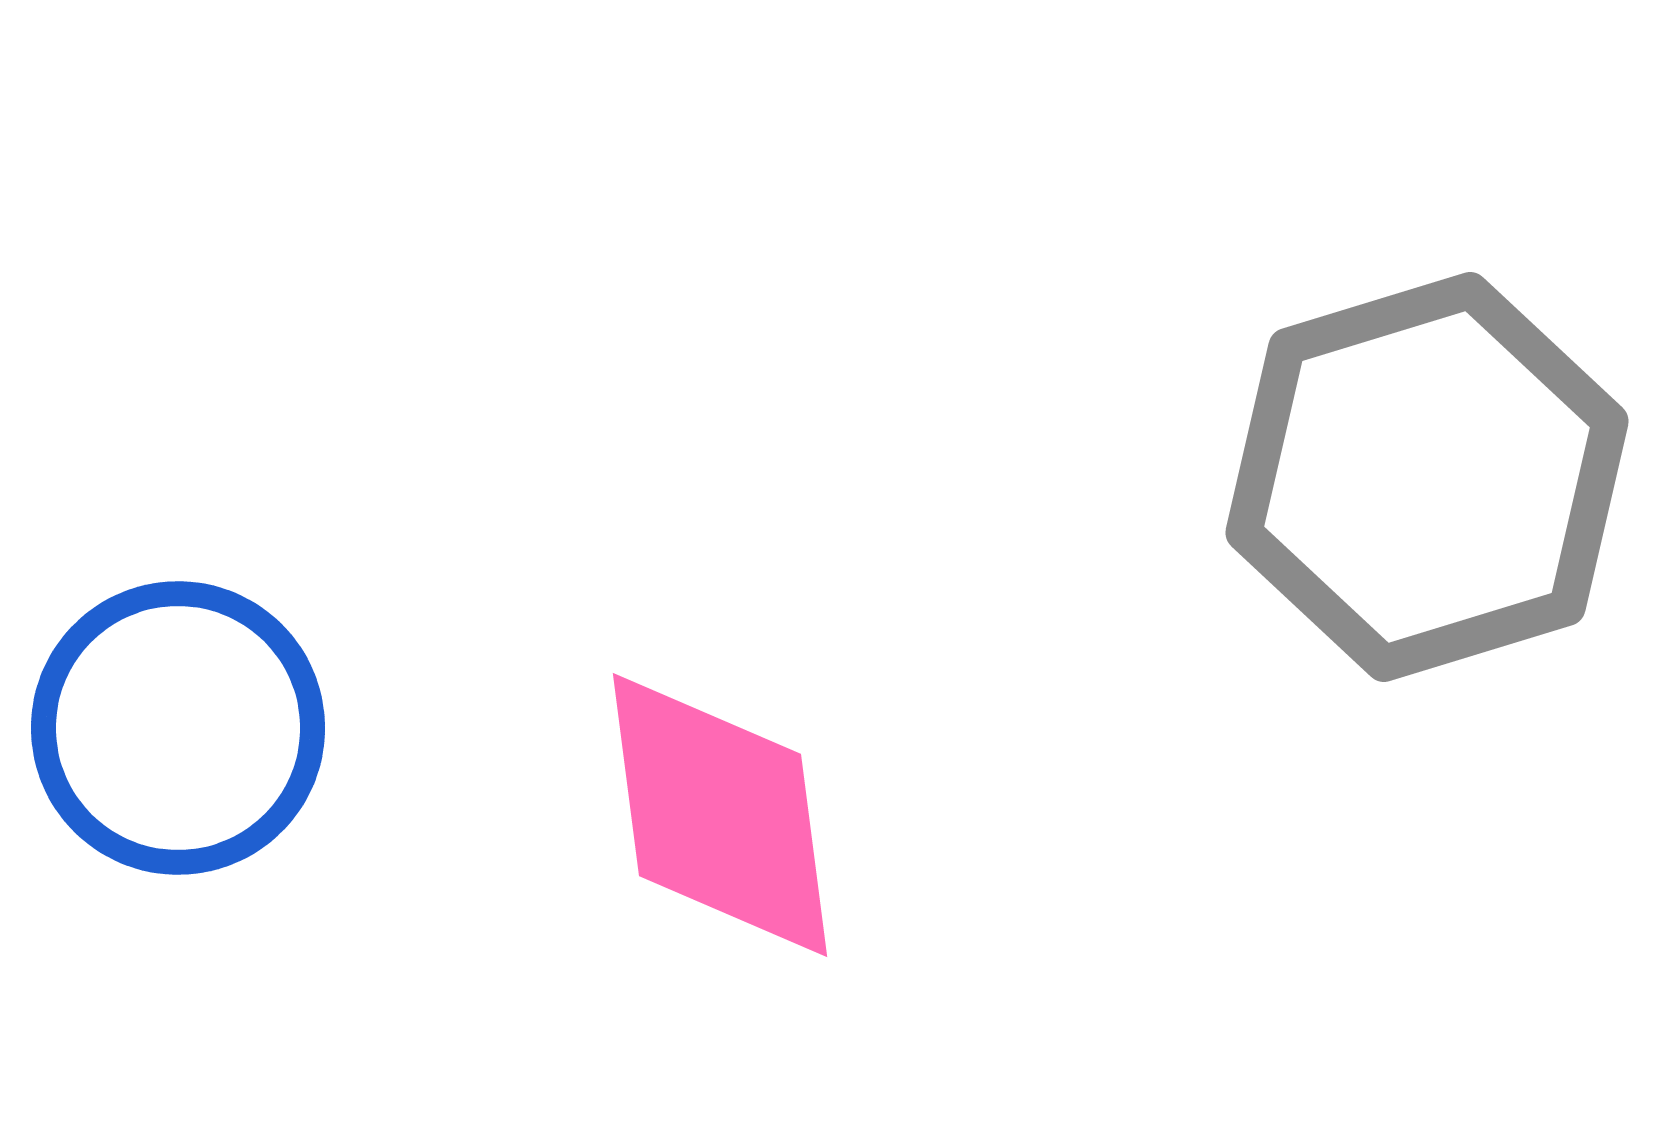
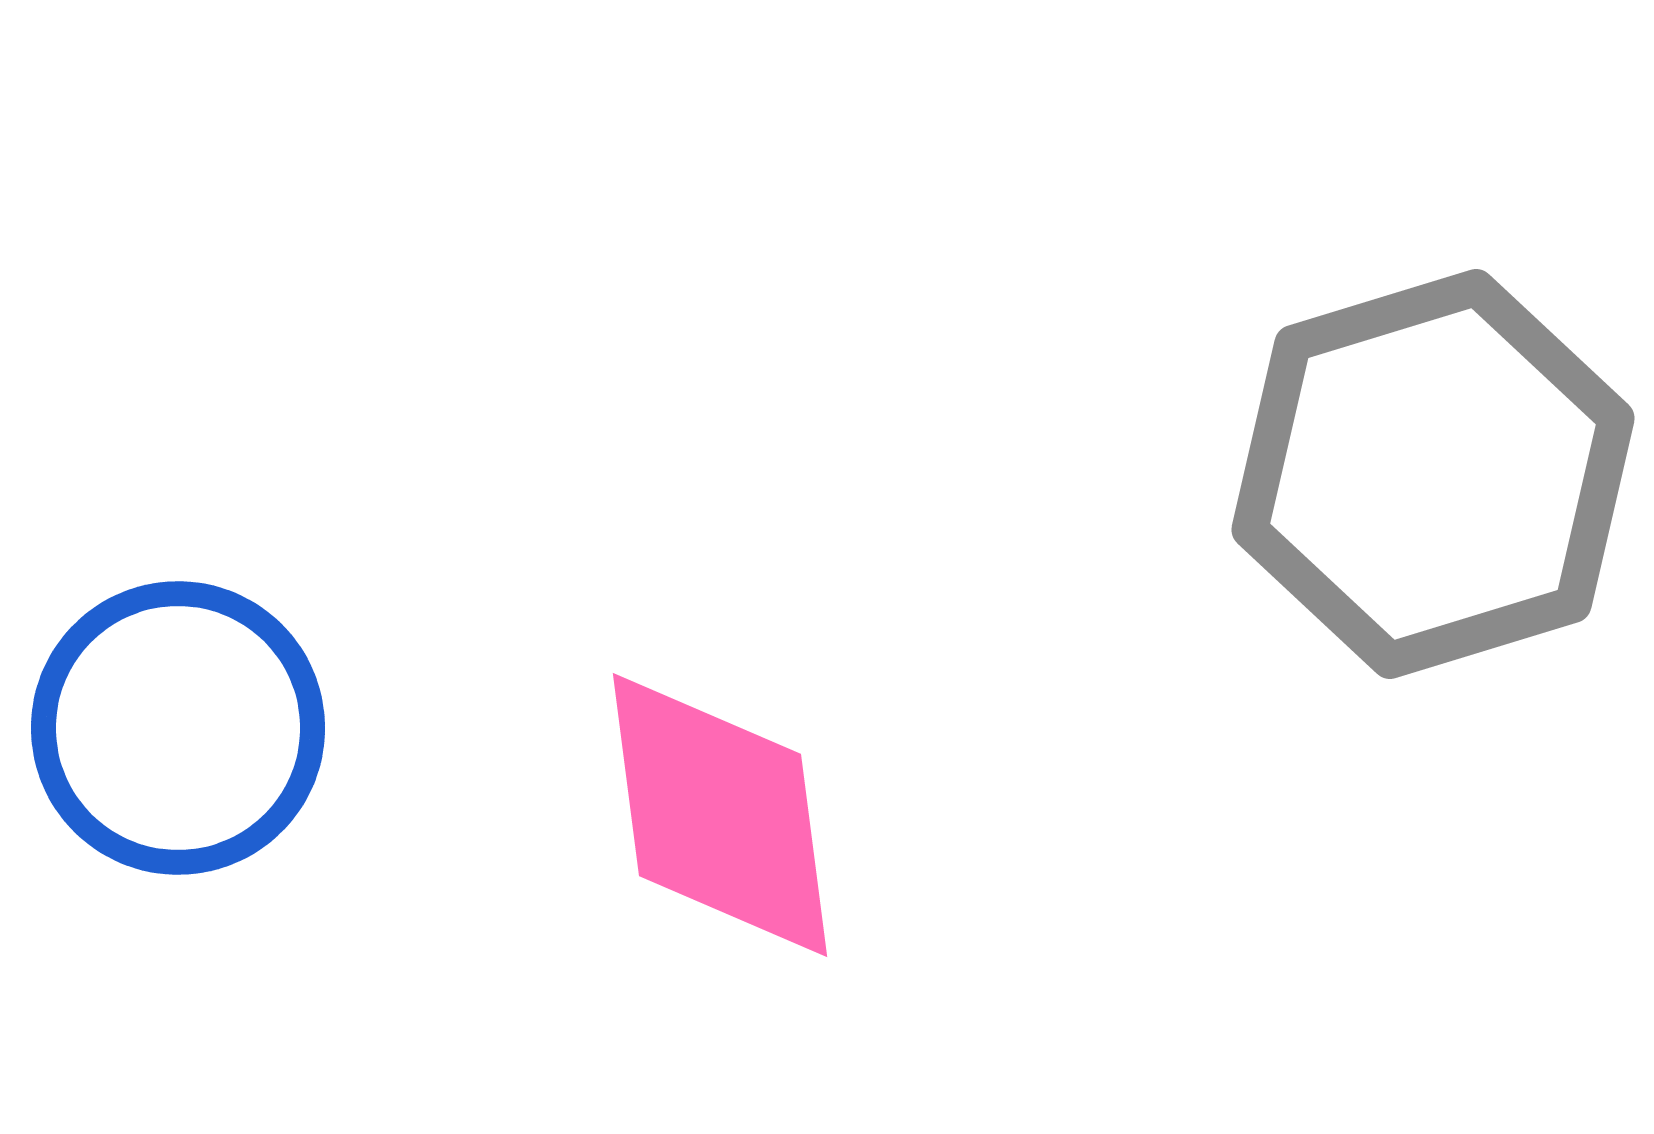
gray hexagon: moved 6 px right, 3 px up
